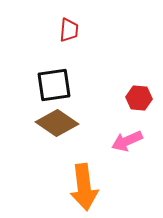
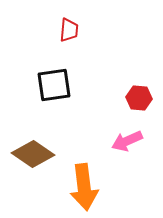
brown diamond: moved 24 px left, 31 px down
